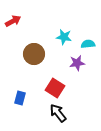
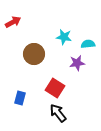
red arrow: moved 1 px down
